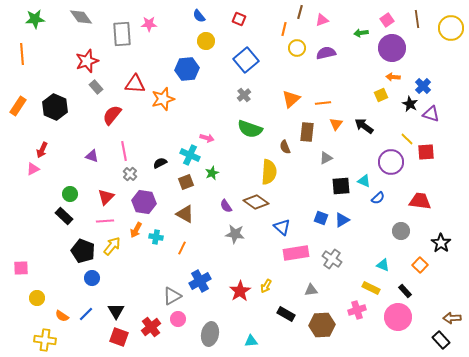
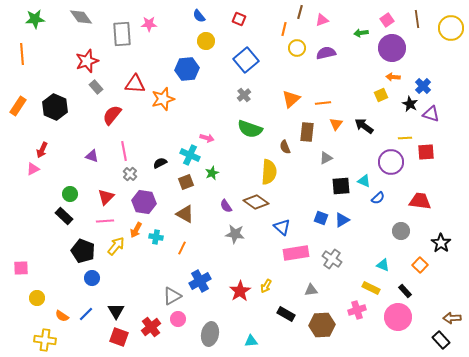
yellow line at (407, 139): moved 2 px left, 1 px up; rotated 48 degrees counterclockwise
yellow arrow at (112, 246): moved 4 px right
